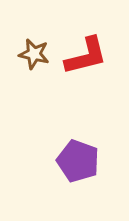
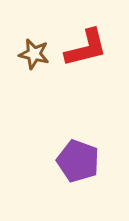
red L-shape: moved 8 px up
